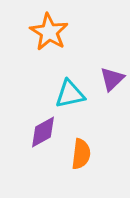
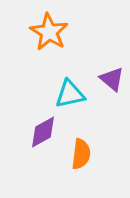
purple triangle: rotated 36 degrees counterclockwise
